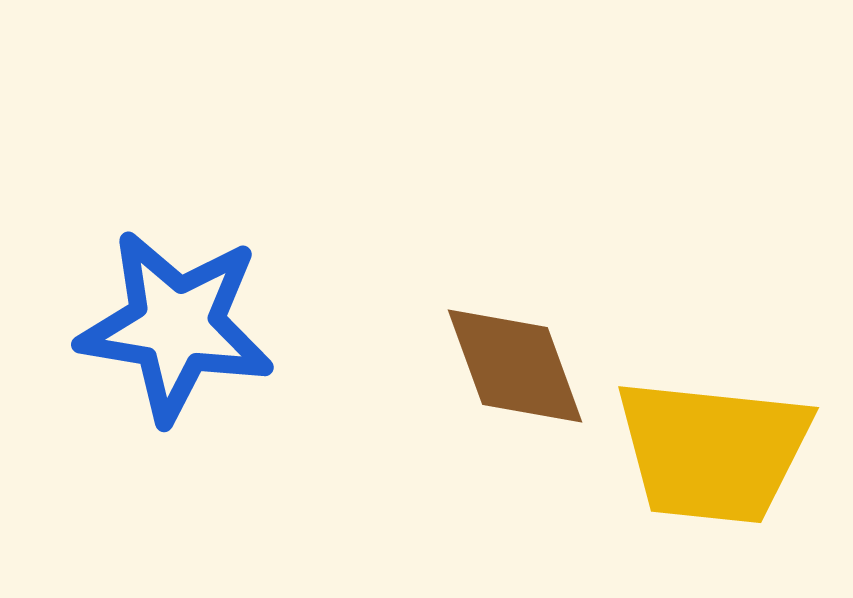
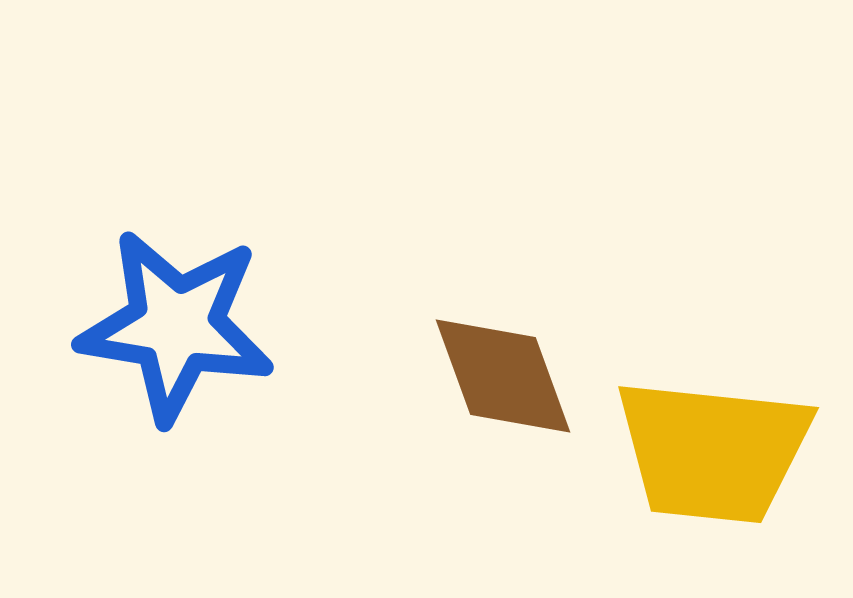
brown diamond: moved 12 px left, 10 px down
